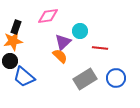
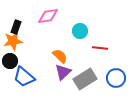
purple triangle: moved 30 px down
